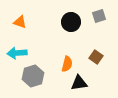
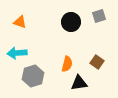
brown square: moved 1 px right, 5 px down
